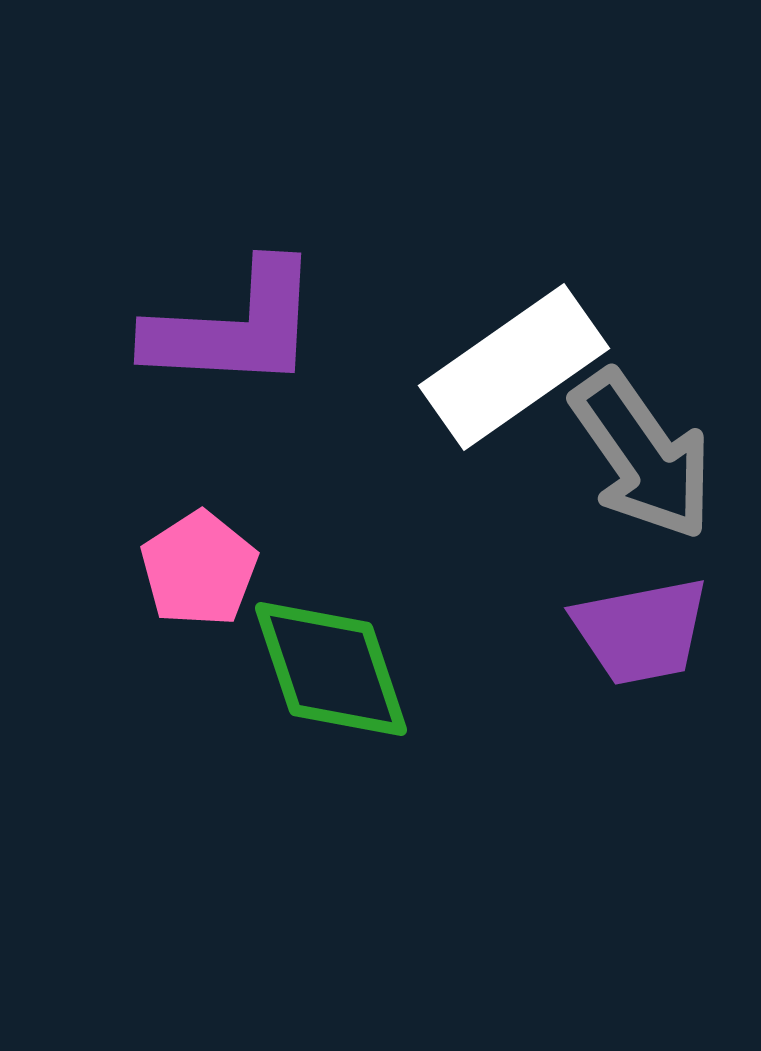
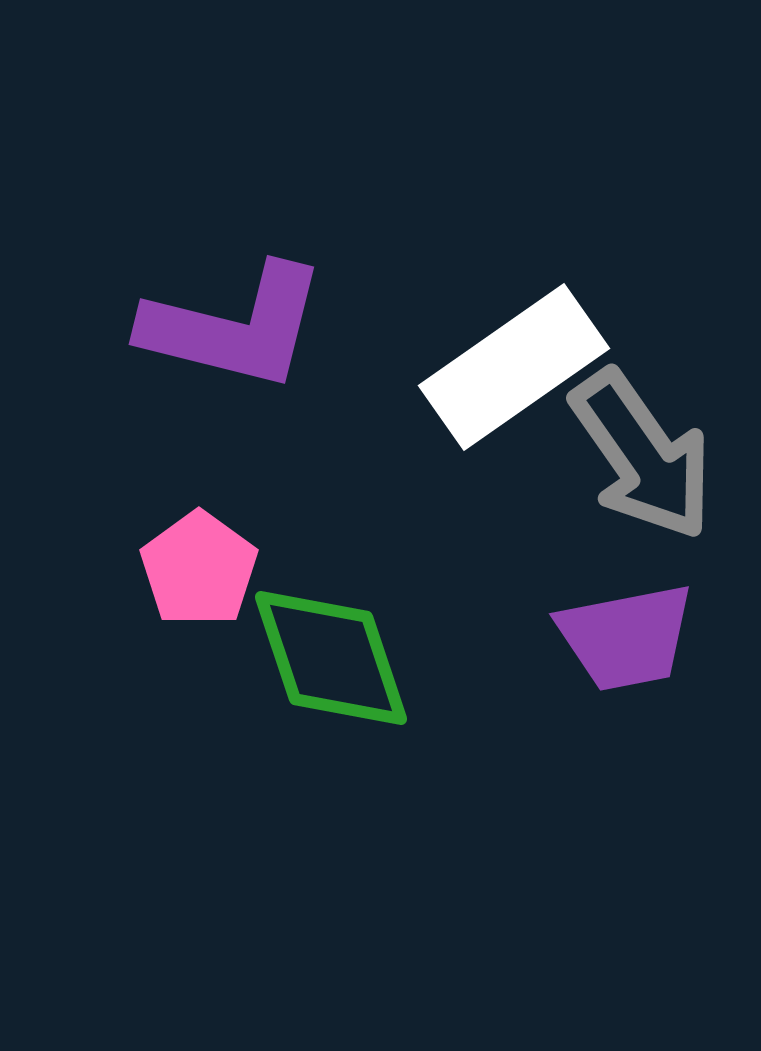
purple L-shape: rotated 11 degrees clockwise
pink pentagon: rotated 3 degrees counterclockwise
purple trapezoid: moved 15 px left, 6 px down
green diamond: moved 11 px up
